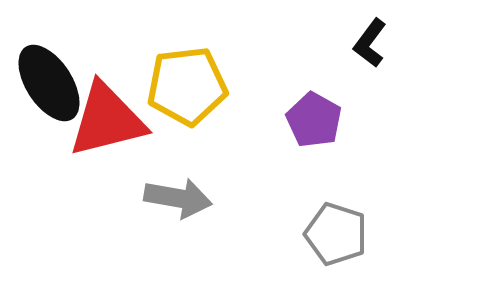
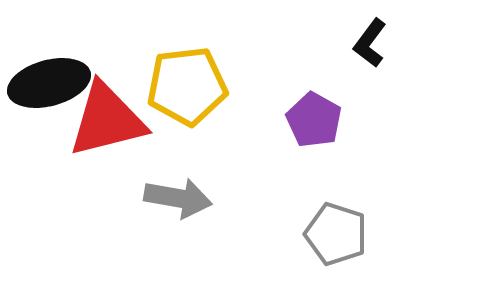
black ellipse: rotated 72 degrees counterclockwise
